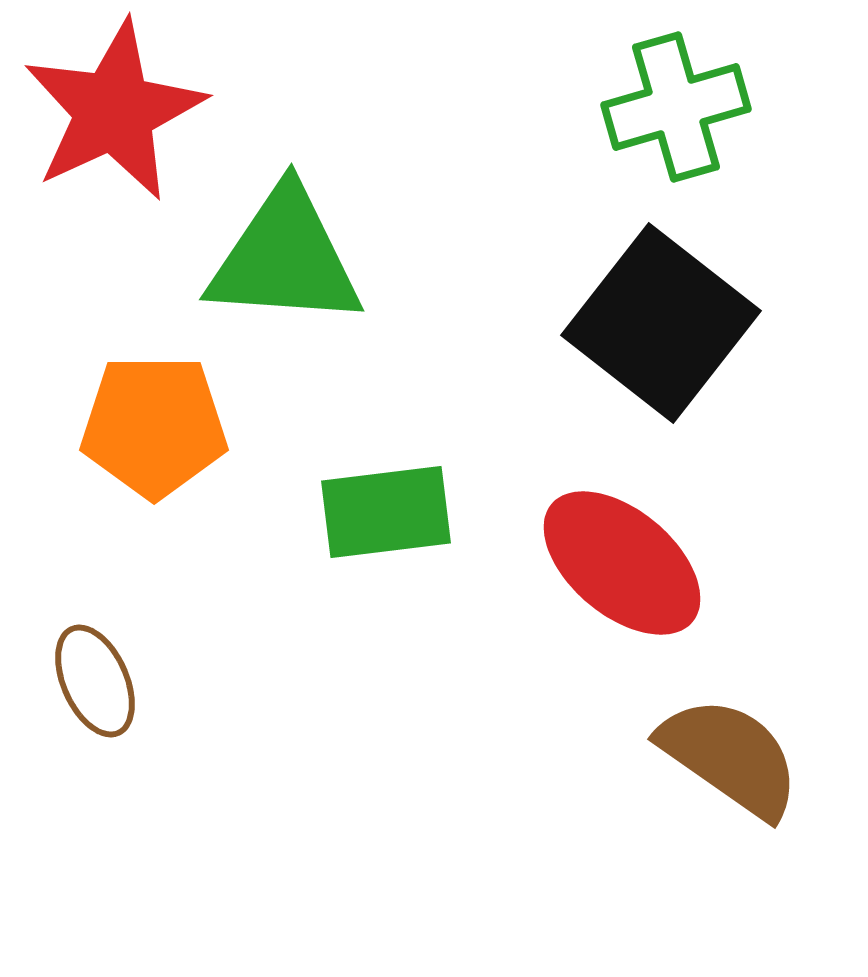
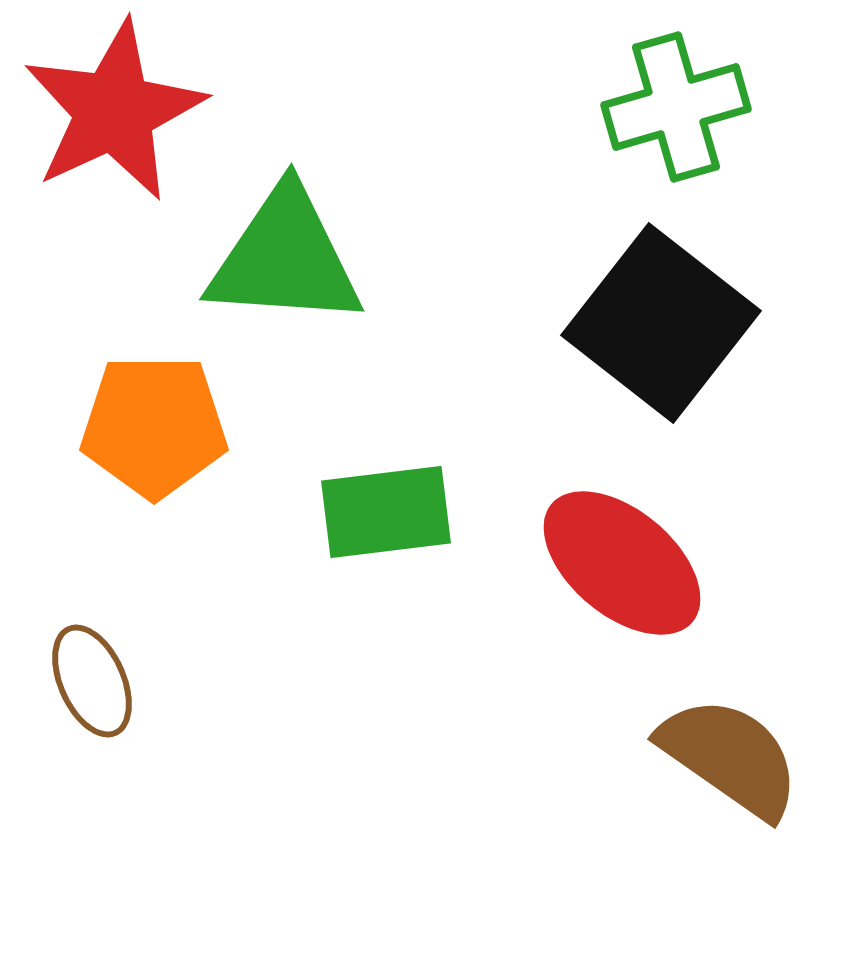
brown ellipse: moved 3 px left
